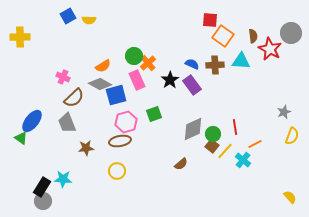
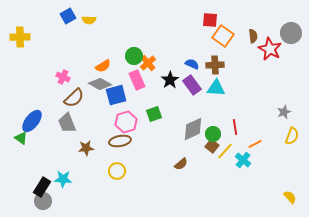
cyan triangle at (241, 61): moved 25 px left, 27 px down
